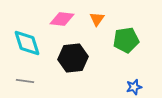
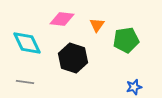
orange triangle: moved 6 px down
cyan diamond: rotated 8 degrees counterclockwise
black hexagon: rotated 24 degrees clockwise
gray line: moved 1 px down
